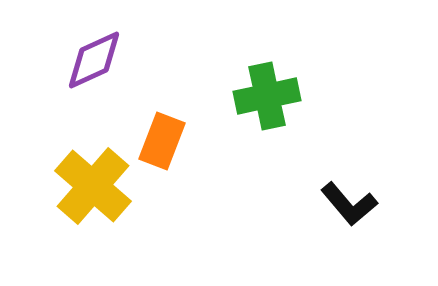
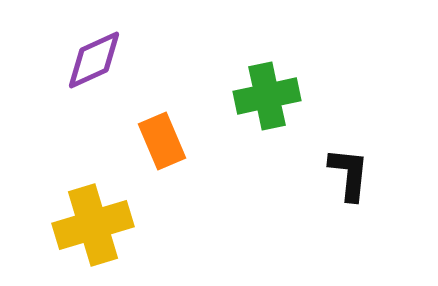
orange rectangle: rotated 44 degrees counterclockwise
yellow cross: moved 39 px down; rotated 32 degrees clockwise
black L-shape: moved 30 px up; rotated 134 degrees counterclockwise
